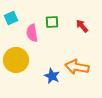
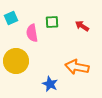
red arrow: rotated 16 degrees counterclockwise
yellow circle: moved 1 px down
blue star: moved 2 px left, 8 px down
